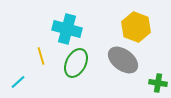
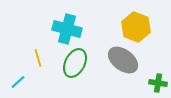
yellow line: moved 3 px left, 2 px down
green ellipse: moved 1 px left
